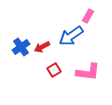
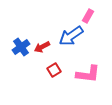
pink L-shape: moved 2 px down
